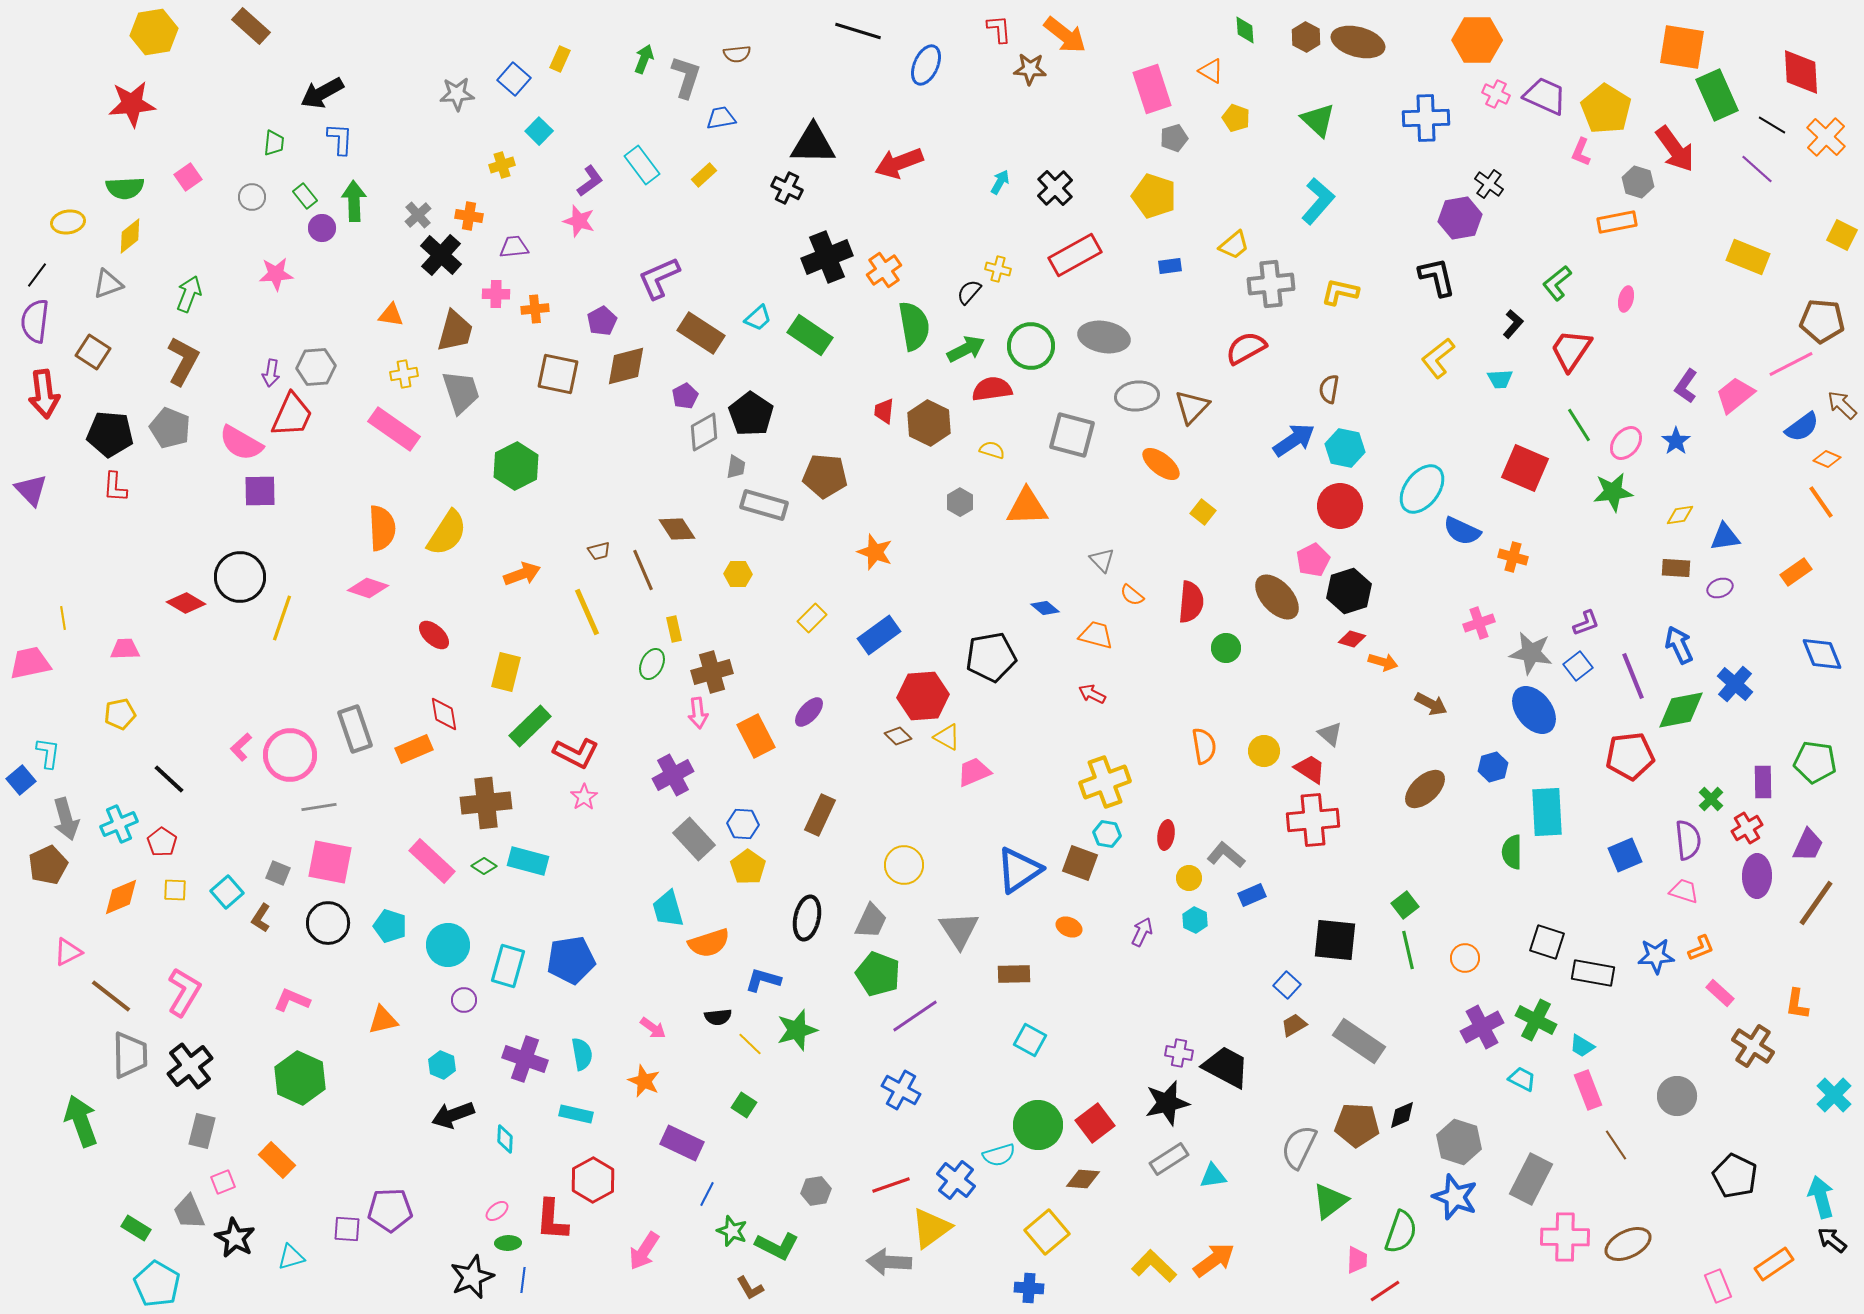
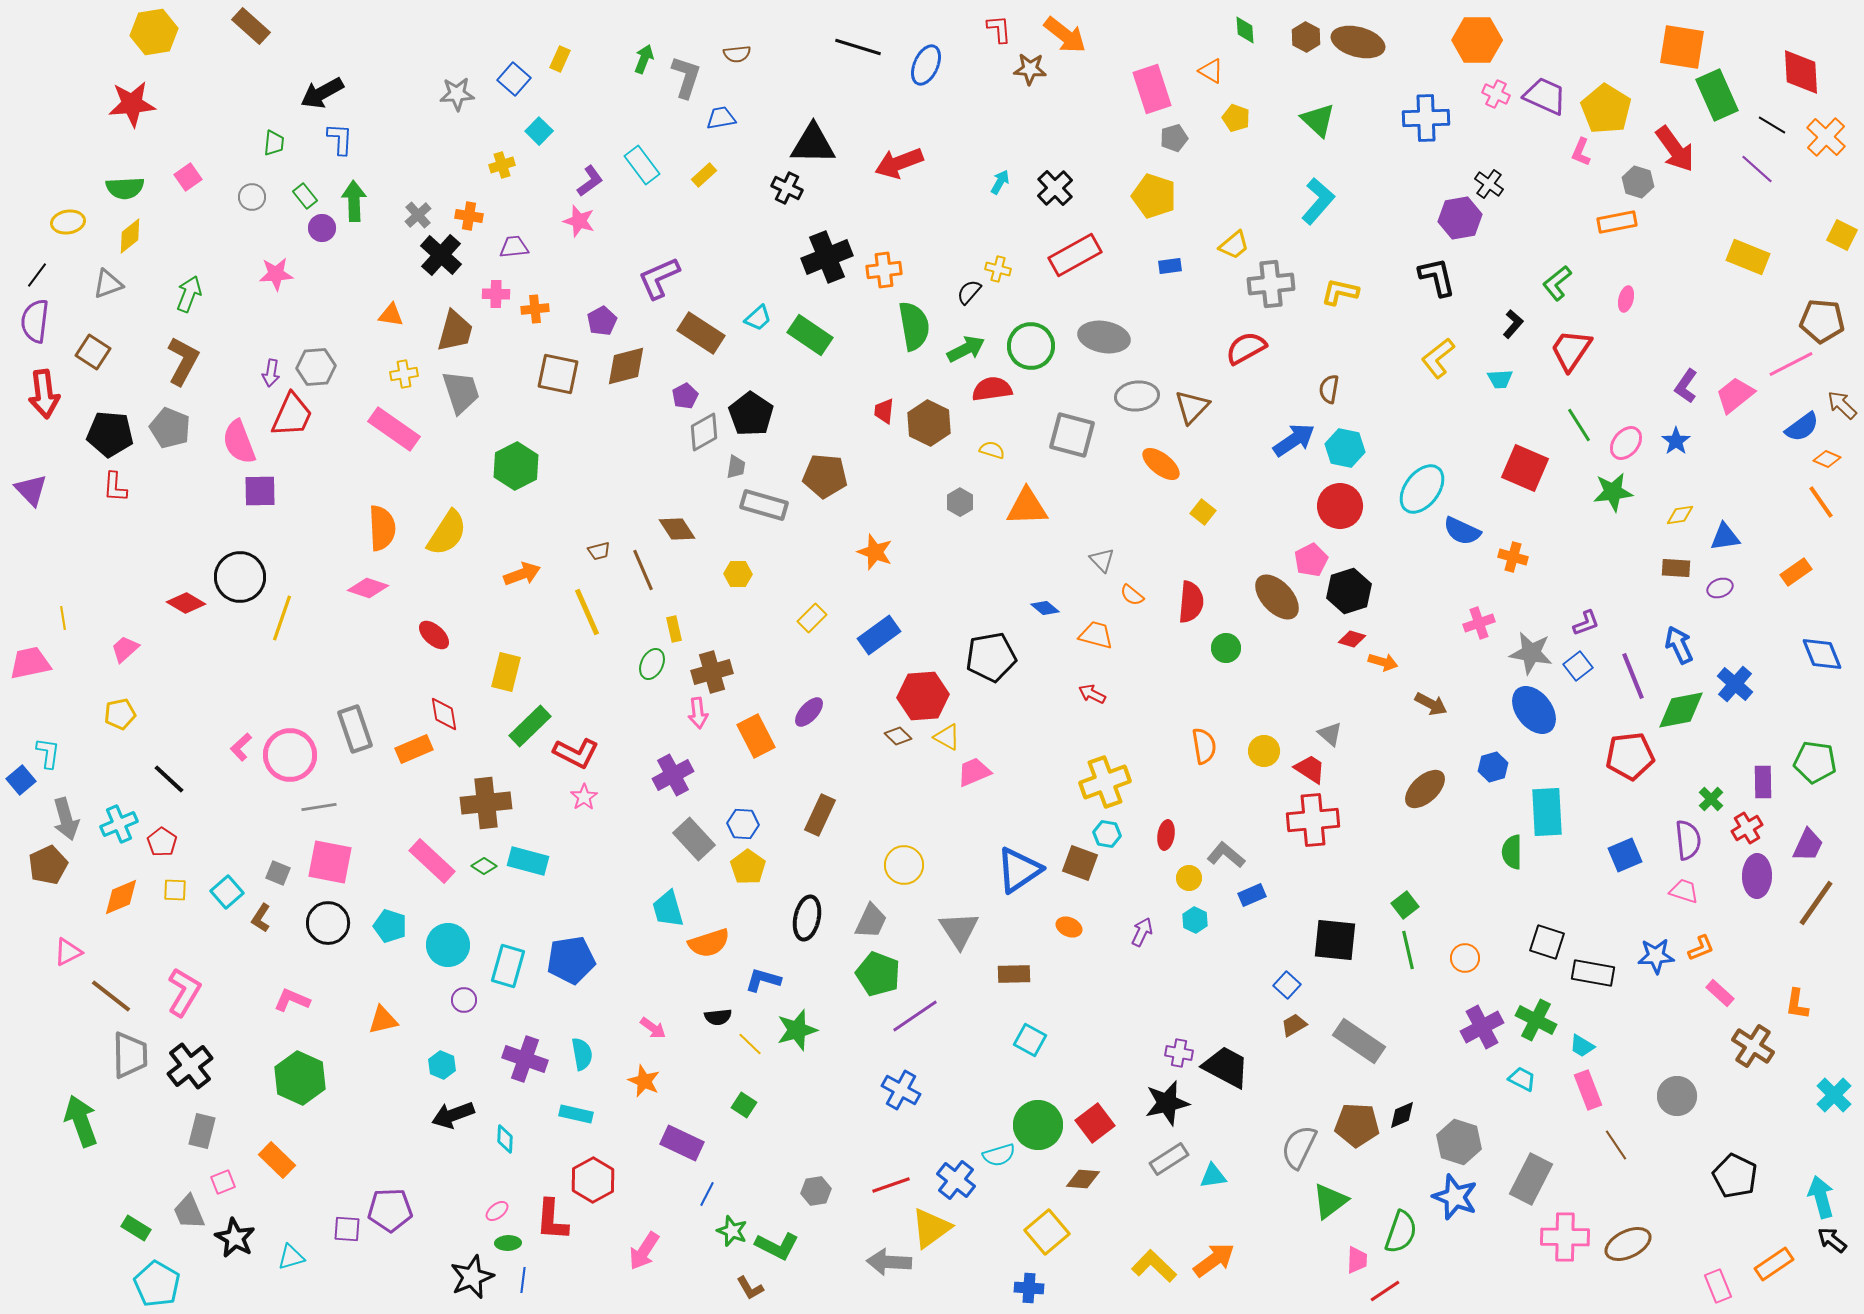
black line at (858, 31): moved 16 px down
orange cross at (884, 270): rotated 28 degrees clockwise
pink semicircle at (241, 443): moved 2 px left, 1 px up; rotated 39 degrees clockwise
pink pentagon at (1313, 560): moved 2 px left
pink trapezoid at (125, 649): rotated 40 degrees counterclockwise
